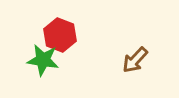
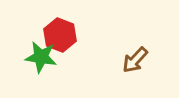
green star: moved 2 px left, 3 px up
